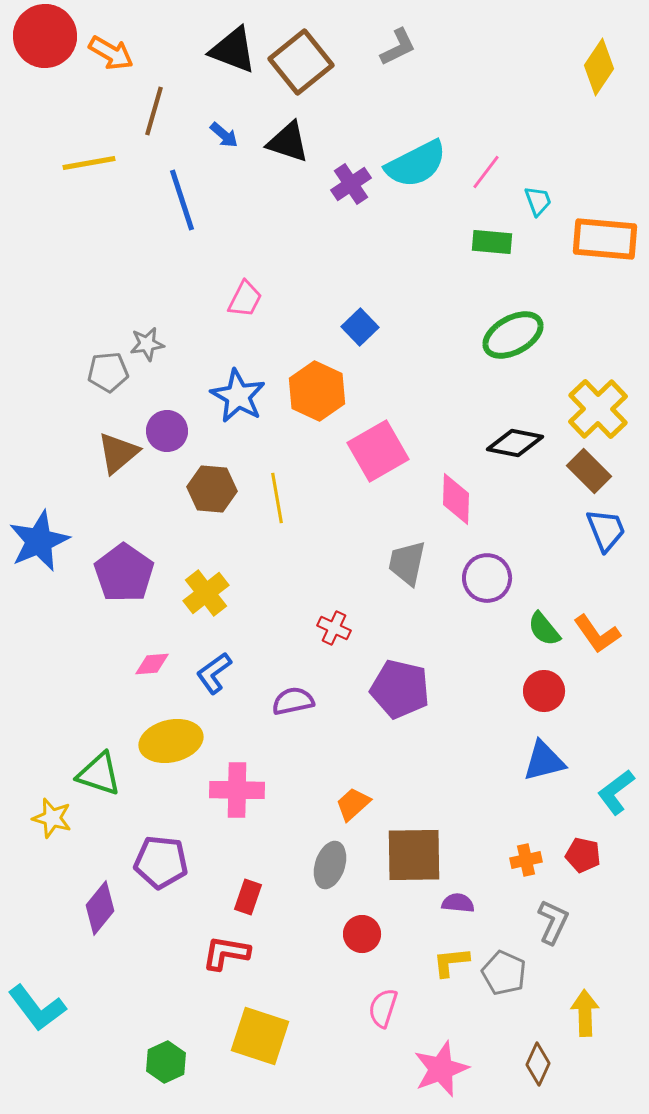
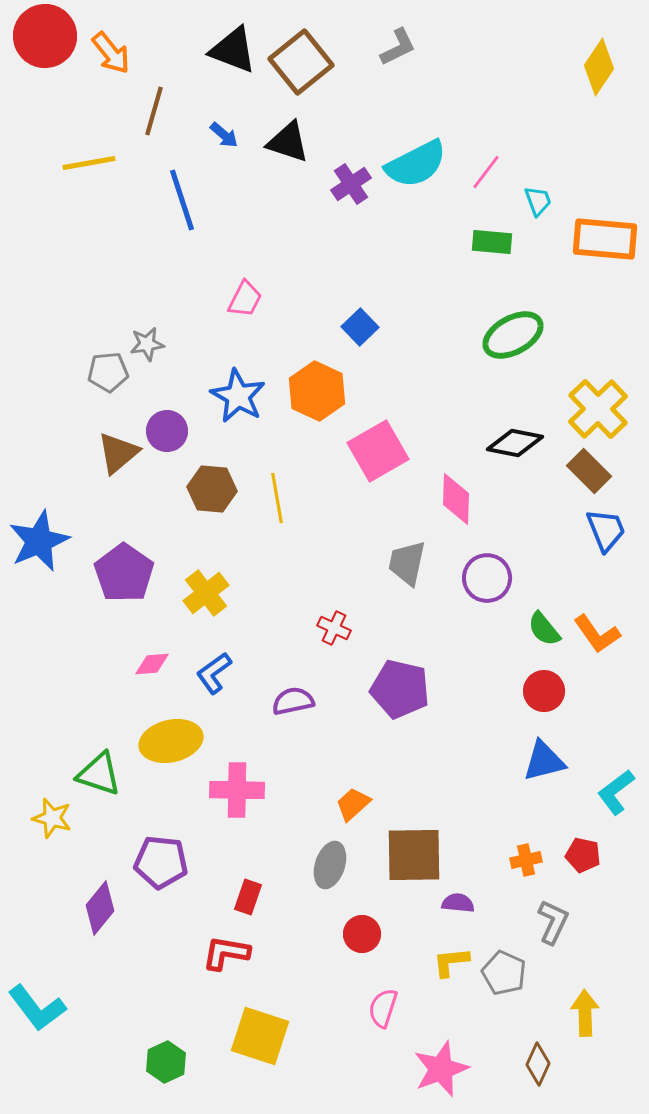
orange arrow at (111, 53): rotated 21 degrees clockwise
